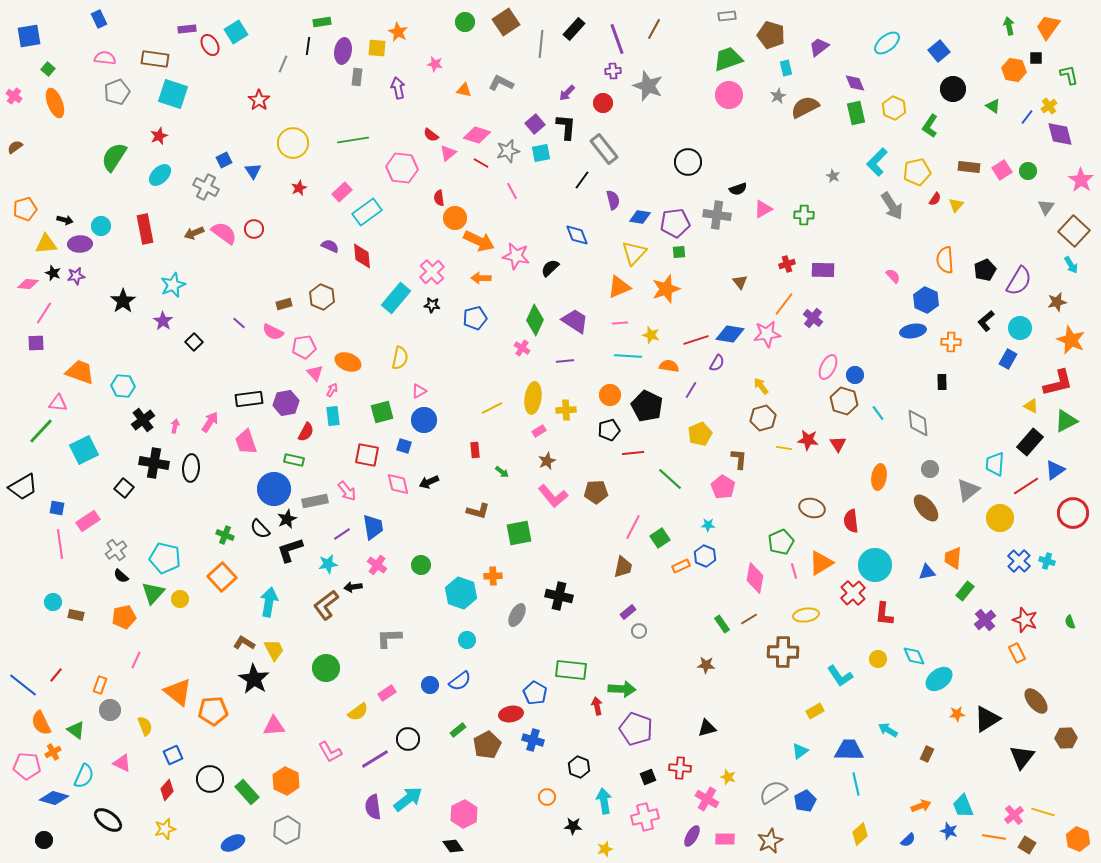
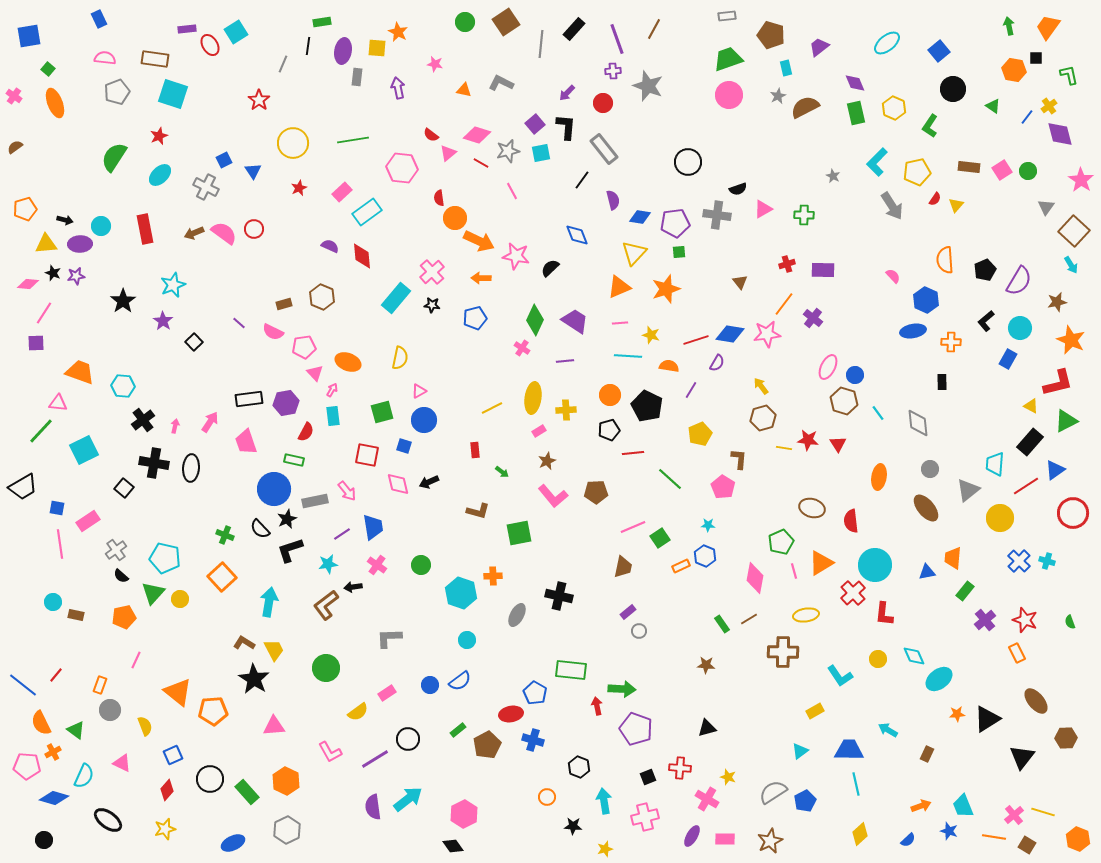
pink line at (633, 527): rotated 40 degrees clockwise
